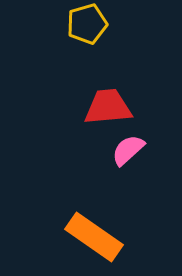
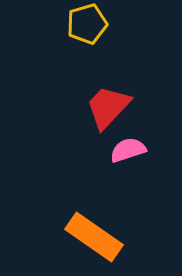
red trapezoid: rotated 42 degrees counterclockwise
pink semicircle: rotated 24 degrees clockwise
